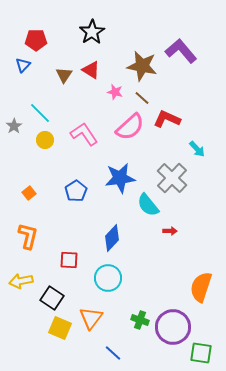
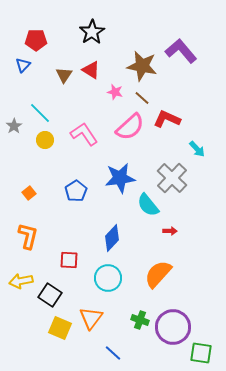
orange semicircle: moved 43 px left, 13 px up; rotated 24 degrees clockwise
black square: moved 2 px left, 3 px up
